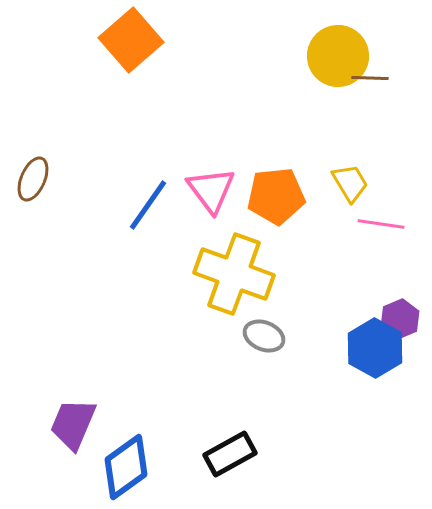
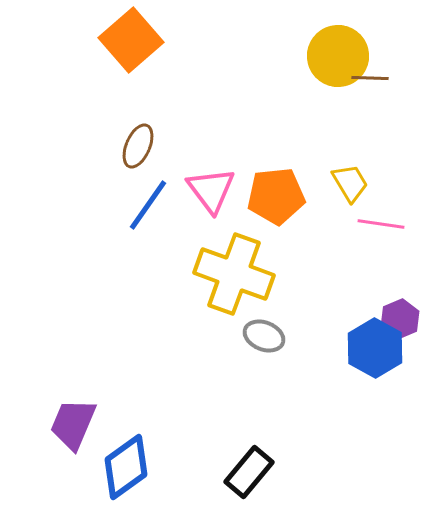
brown ellipse: moved 105 px right, 33 px up
black rectangle: moved 19 px right, 18 px down; rotated 21 degrees counterclockwise
